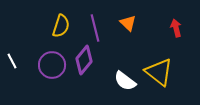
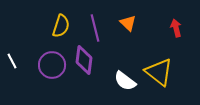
purple diamond: rotated 32 degrees counterclockwise
